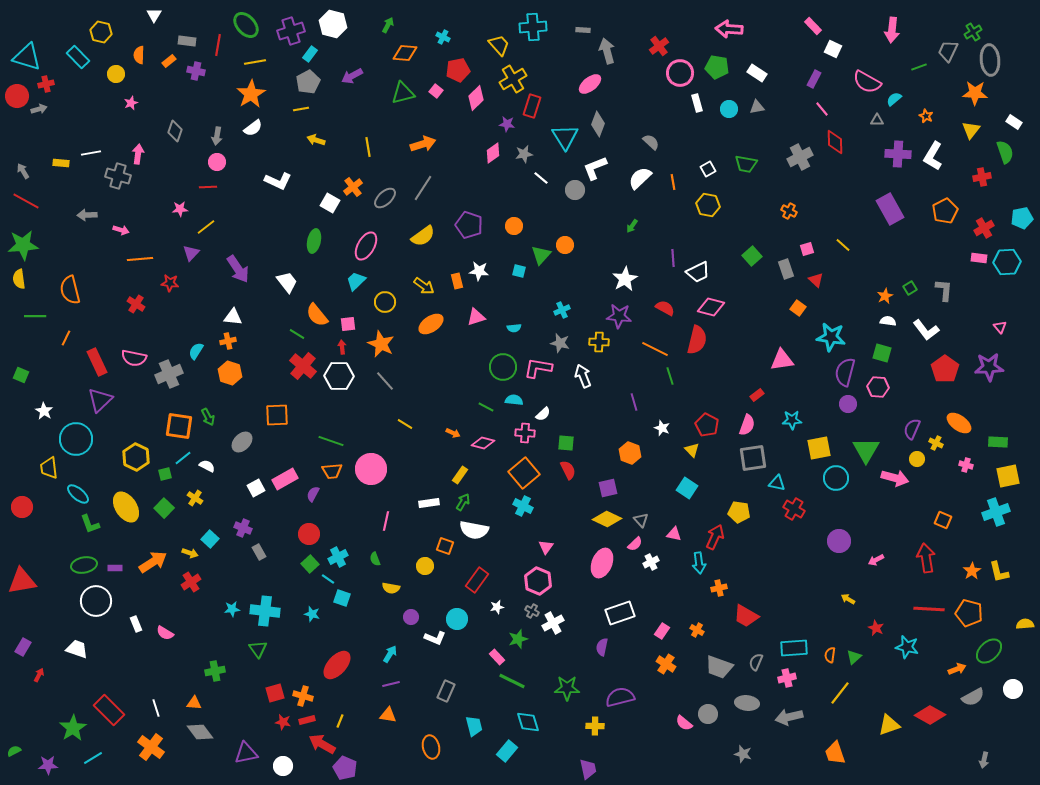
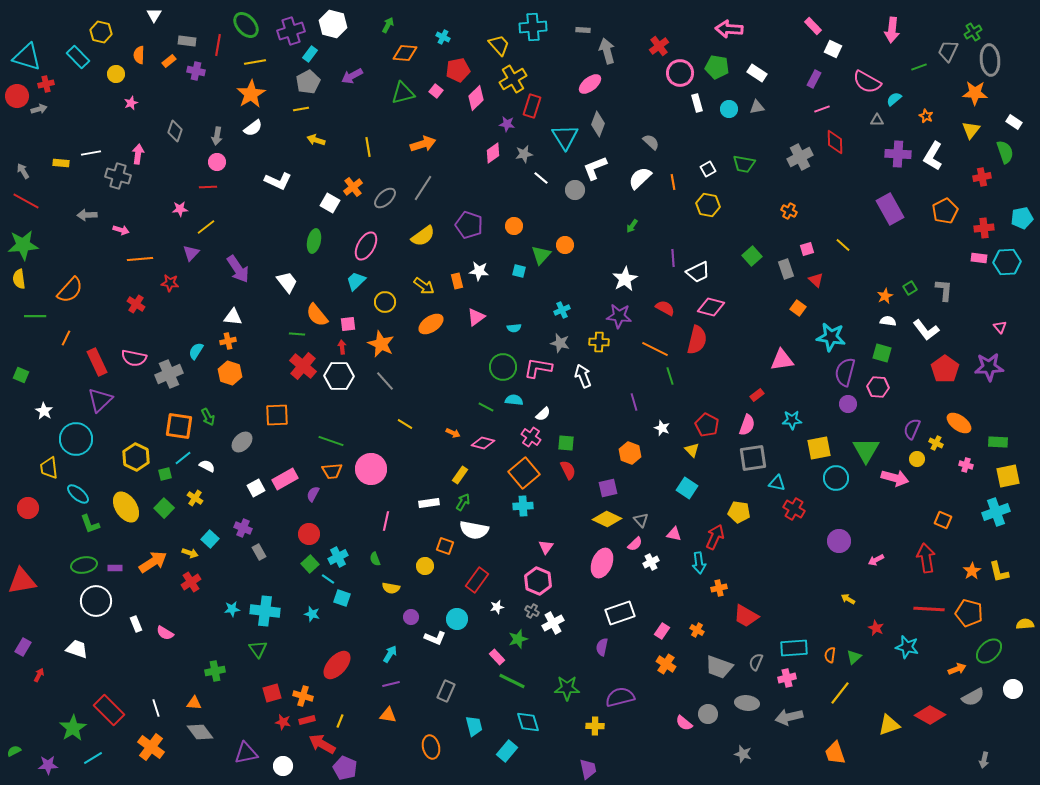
pink line at (822, 109): rotated 70 degrees counterclockwise
green trapezoid at (746, 164): moved 2 px left
red cross at (984, 228): rotated 24 degrees clockwise
orange semicircle at (70, 290): rotated 124 degrees counterclockwise
pink triangle at (476, 317): rotated 18 degrees counterclockwise
green line at (297, 334): rotated 28 degrees counterclockwise
pink cross at (525, 433): moved 6 px right, 4 px down; rotated 30 degrees clockwise
cyan cross at (523, 506): rotated 30 degrees counterclockwise
red circle at (22, 507): moved 6 px right, 1 px down
red square at (275, 693): moved 3 px left
